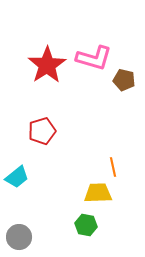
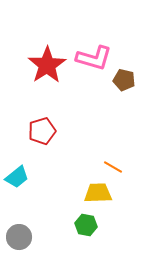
orange line: rotated 48 degrees counterclockwise
